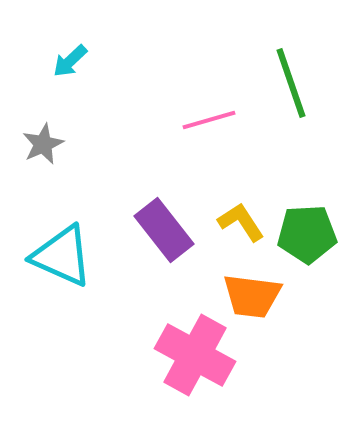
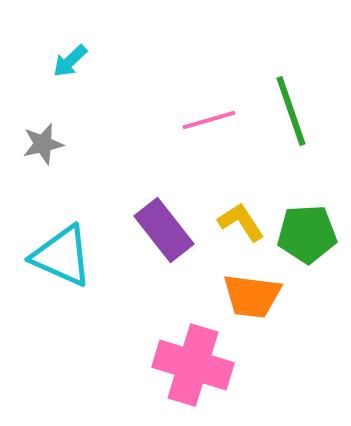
green line: moved 28 px down
gray star: rotated 12 degrees clockwise
pink cross: moved 2 px left, 10 px down; rotated 12 degrees counterclockwise
